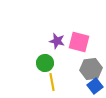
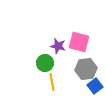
purple star: moved 1 px right, 5 px down
gray hexagon: moved 5 px left
